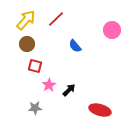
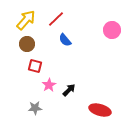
blue semicircle: moved 10 px left, 6 px up
